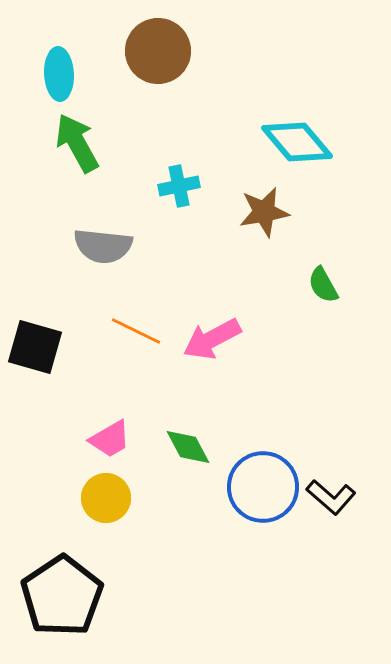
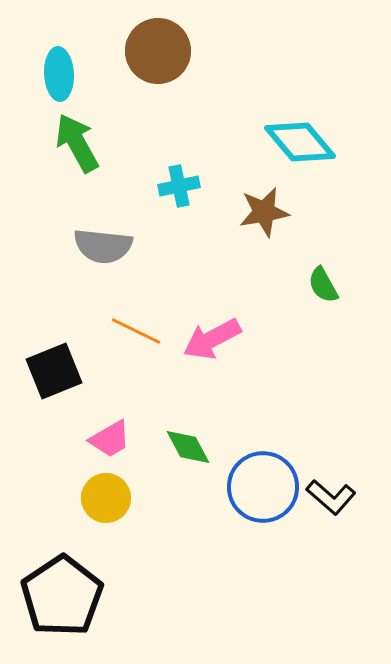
cyan diamond: moved 3 px right
black square: moved 19 px right, 24 px down; rotated 38 degrees counterclockwise
